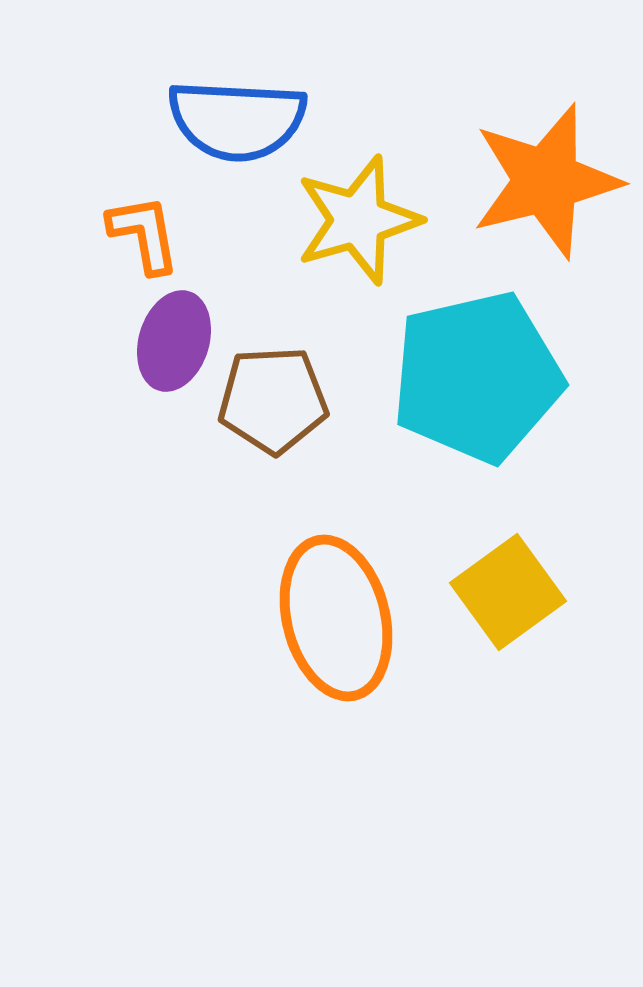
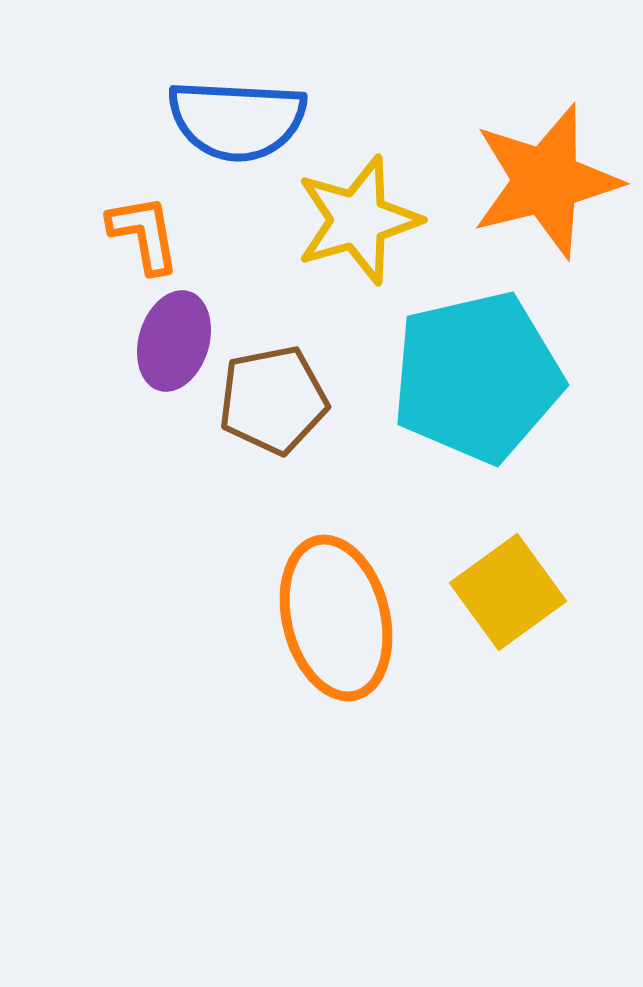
brown pentagon: rotated 8 degrees counterclockwise
